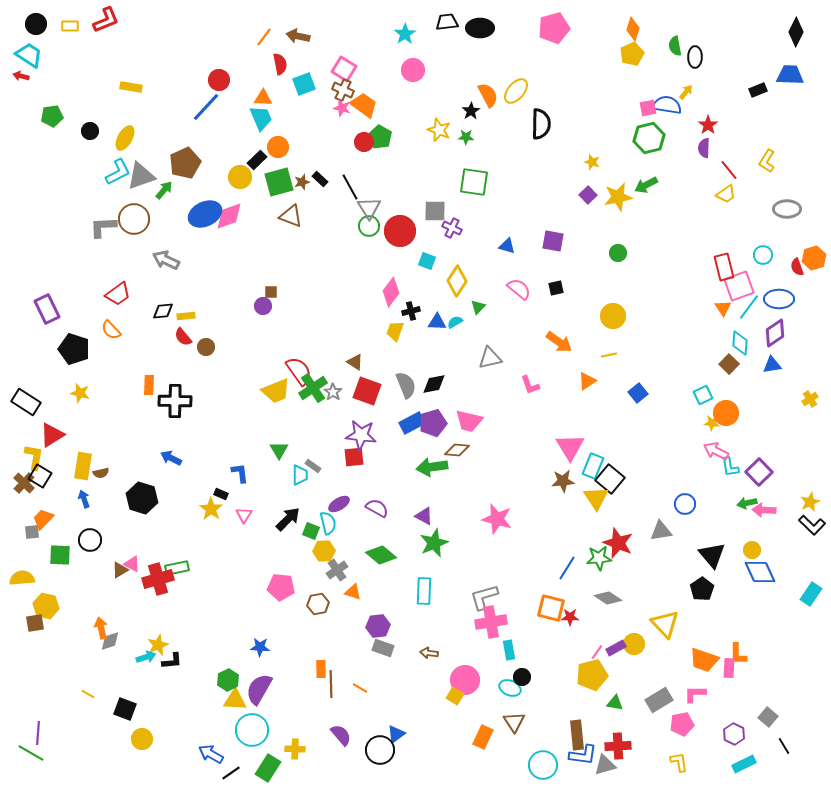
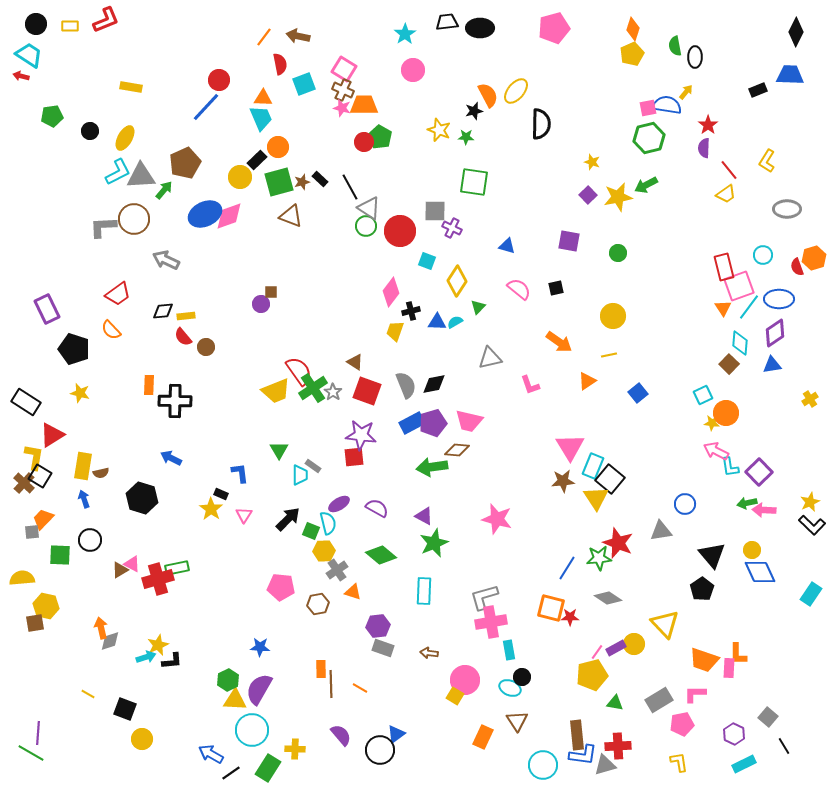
orange trapezoid at (364, 105): rotated 36 degrees counterclockwise
black star at (471, 111): moved 3 px right; rotated 18 degrees clockwise
gray triangle at (141, 176): rotated 16 degrees clockwise
gray triangle at (369, 208): rotated 25 degrees counterclockwise
green circle at (369, 226): moved 3 px left
purple square at (553, 241): moved 16 px right
purple circle at (263, 306): moved 2 px left, 2 px up
brown triangle at (514, 722): moved 3 px right, 1 px up
